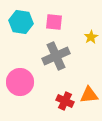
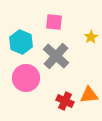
cyan hexagon: moved 20 px down; rotated 15 degrees clockwise
gray cross: rotated 24 degrees counterclockwise
pink circle: moved 6 px right, 4 px up
